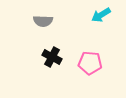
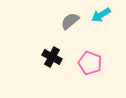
gray semicircle: moved 27 px right; rotated 138 degrees clockwise
pink pentagon: rotated 15 degrees clockwise
